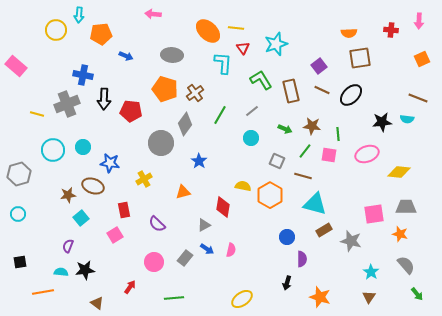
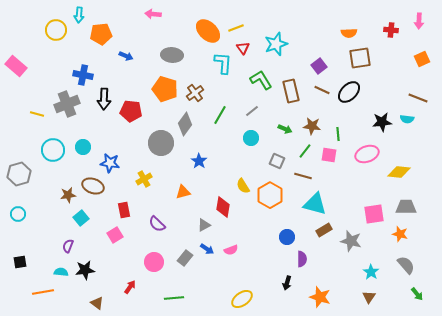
yellow line at (236, 28): rotated 28 degrees counterclockwise
black ellipse at (351, 95): moved 2 px left, 3 px up
yellow semicircle at (243, 186): rotated 133 degrees counterclockwise
pink semicircle at (231, 250): rotated 56 degrees clockwise
